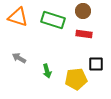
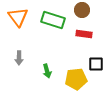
brown circle: moved 1 px left, 1 px up
orange triangle: rotated 35 degrees clockwise
gray arrow: rotated 120 degrees counterclockwise
